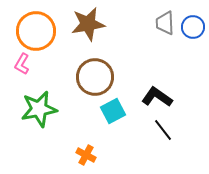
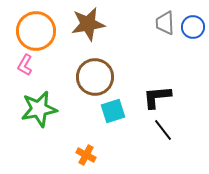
pink L-shape: moved 3 px right, 1 px down
black L-shape: rotated 40 degrees counterclockwise
cyan square: rotated 10 degrees clockwise
